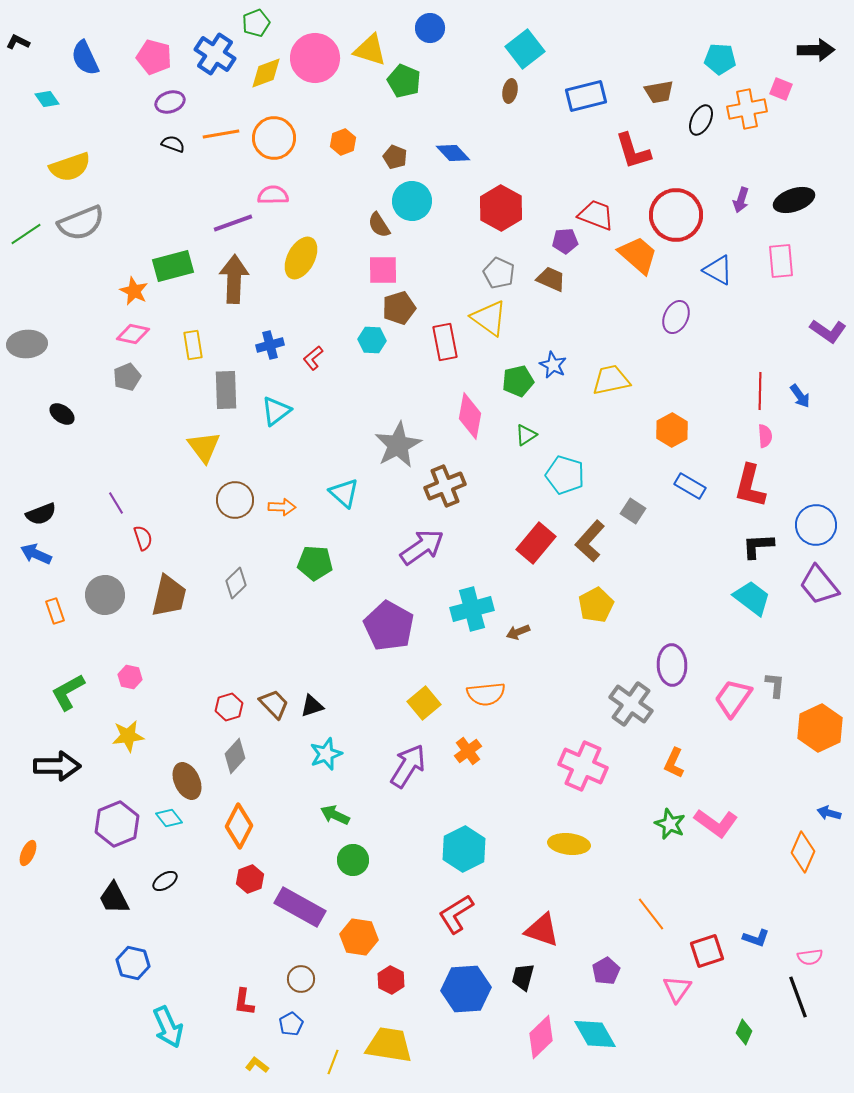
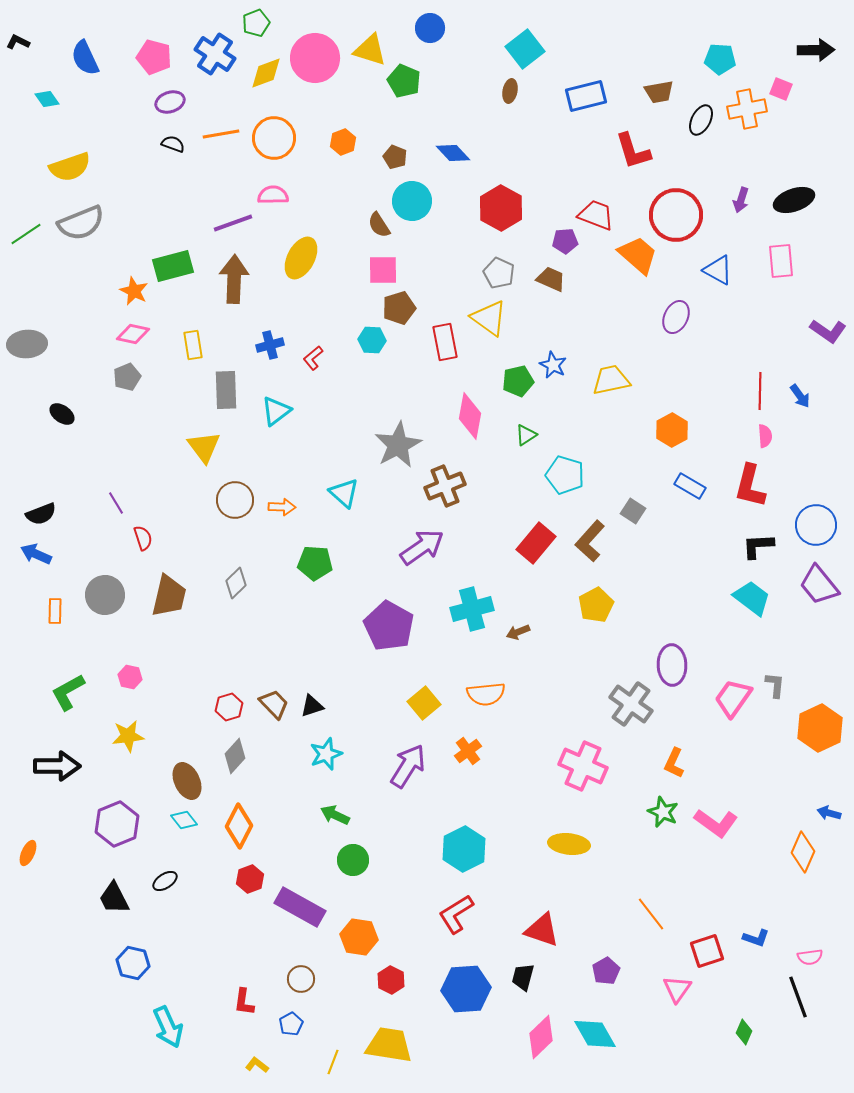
orange rectangle at (55, 611): rotated 20 degrees clockwise
cyan diamond at (169, 818): moved 15 px right, 2 px down
green star at (670, 824): moved 7 px left, 12 px up
